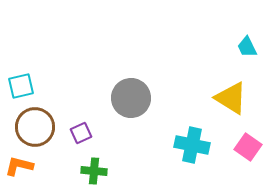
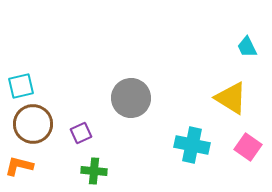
brown circle: moved 2 px left, 3 px up
